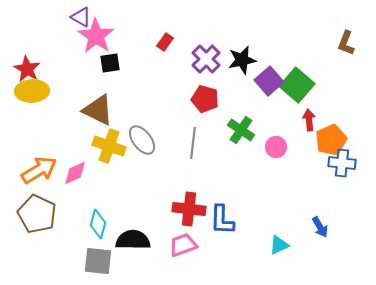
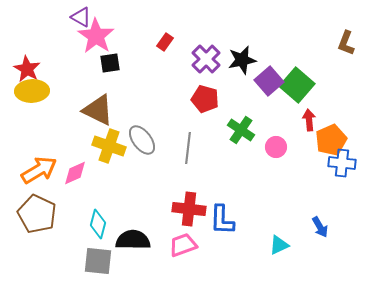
gray line: moved 5 px left, 5 px down
